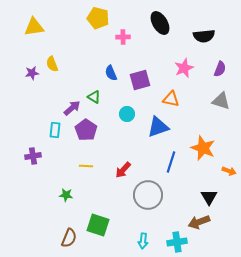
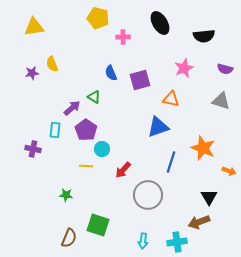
purple semicircle: moved 5 px right; rotated 84 degrees clockwise
cyan circle: moved 25 px left, 35 px down
purple cross: moved 7 px up; rotated 21 degrees clockwise
